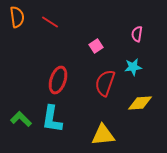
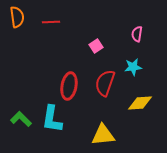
red line: moved 1 px right; rotated 36 degrees counterclockwise
red ellipse: moved 11 px right, 6 px down; rotated 8 degrees counterclockwise
